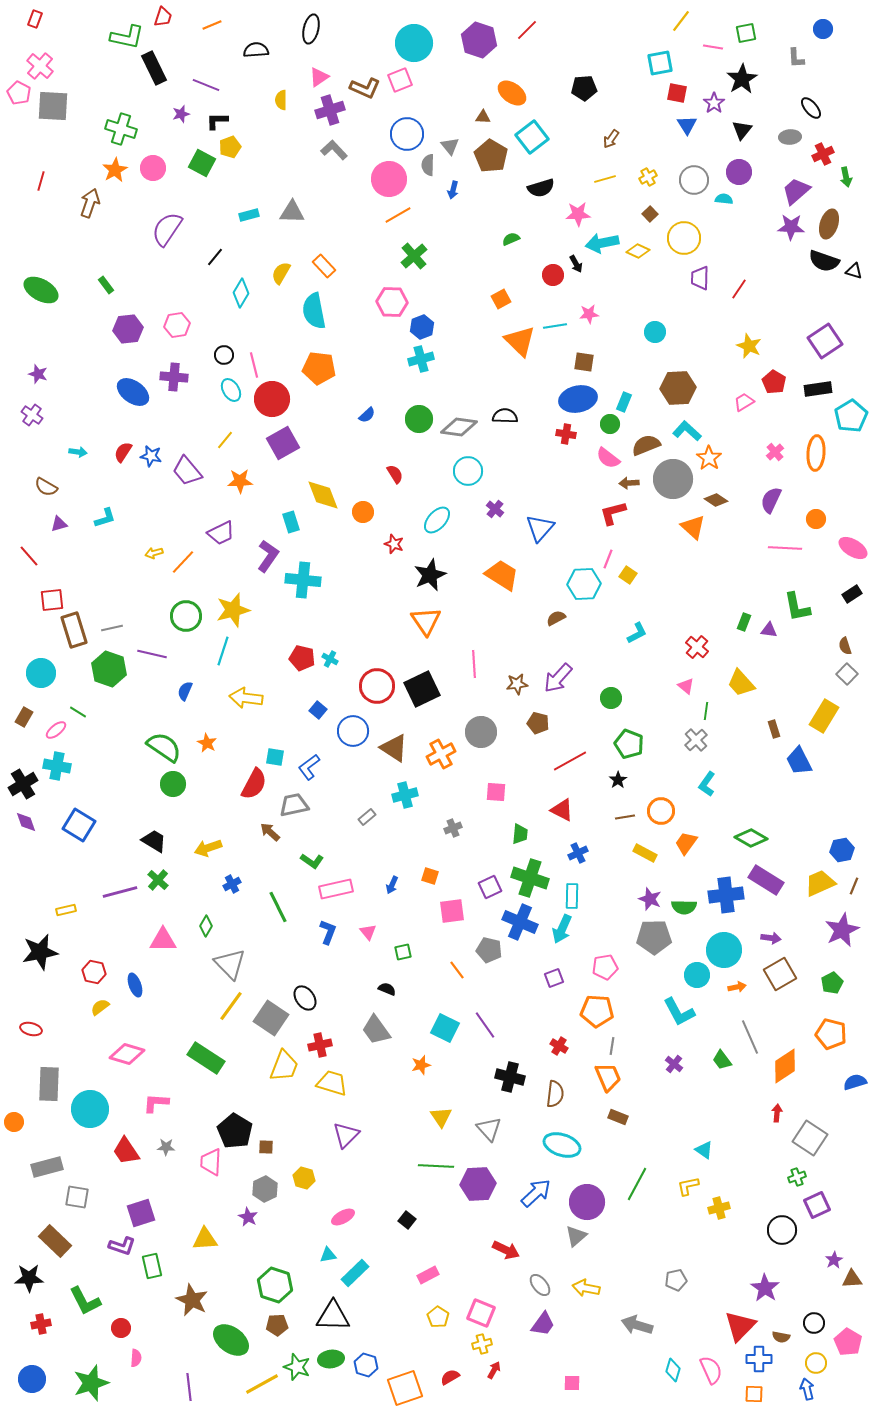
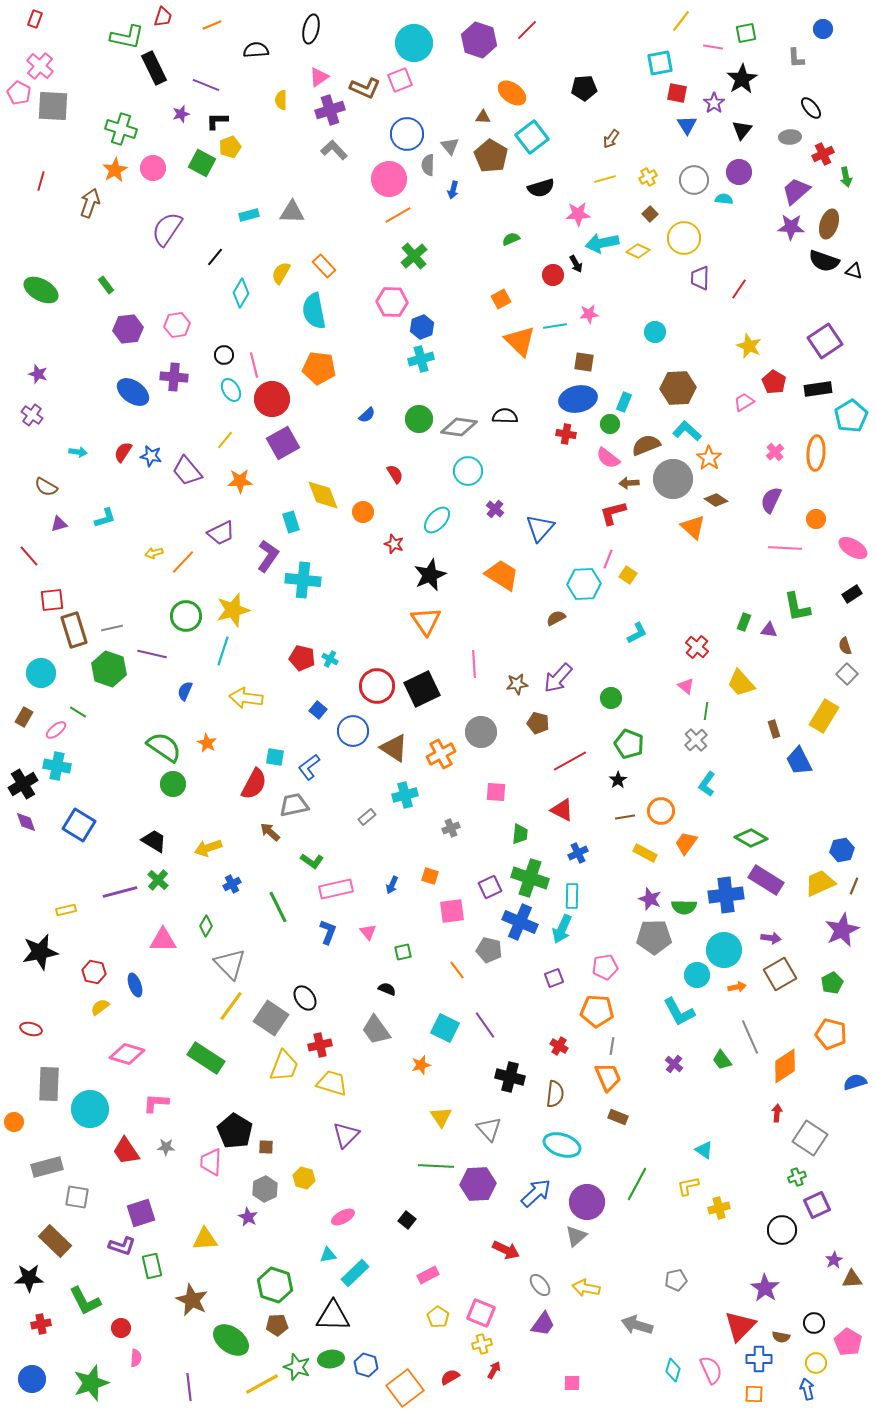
gray cross at (453, 828): moved 2 px left
orange square at (405, 1388): rotated 18 degrees counterclockwise
